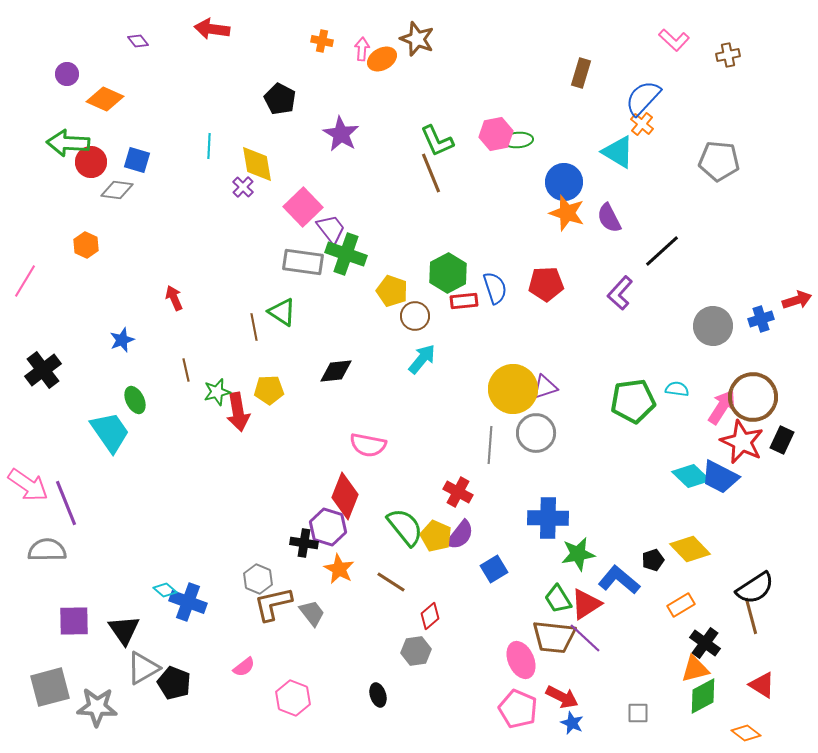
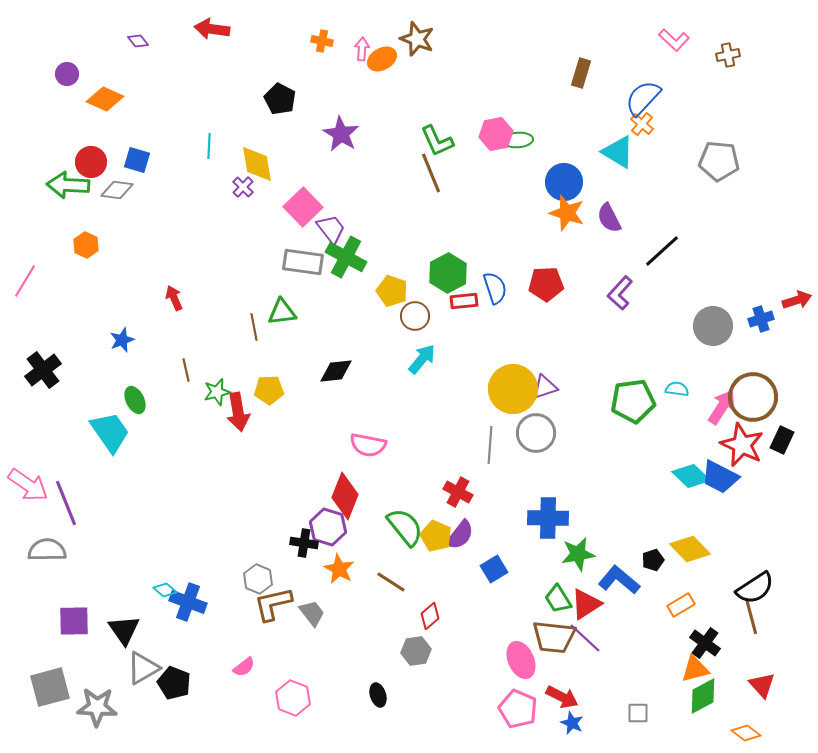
green arrow at (68, 143): moved 42 px down
green cross at (346, 254): moved 3 px down; rotated 9 degrees clockwise
green triangle at (282, 312): rotated 40 degrees counterclockwise
red star at (742, 442): moved 3 px down
red triangle at (762, 685): rotated 16 degrees clockwise
